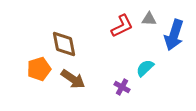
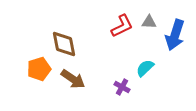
gray triangle: moved 3 px down
blue arrow: moved 1 px right
